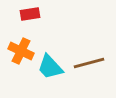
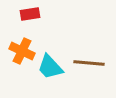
orange cross: moved 1 px right
brown line: rotated 20 degrees clockwise
